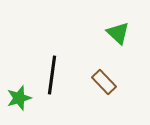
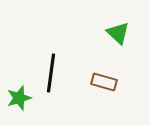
black line: moved 1 px left, 2 px up
brown rectangle: rotated 30 degrees counterclockwise
